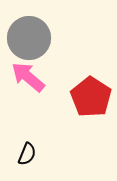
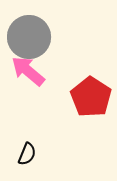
gray circle: moved 1 px up
pink arrow: moved 6 px up
